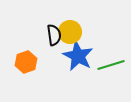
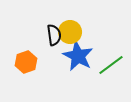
green line: rotated 20 degrees counterclockwise
